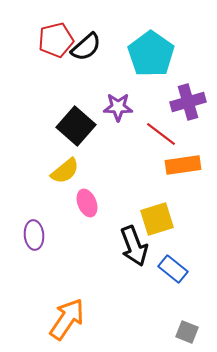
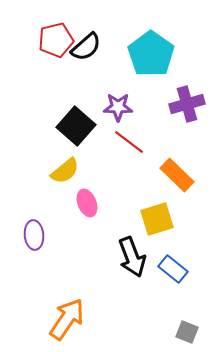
purple cross: moved 1 px left, 2 px down
red line: moved 32 px left, 8 px down
orange rectangle: moved 6 px left, 10 px down; rotated 52 degrees clockwise
black arrow: moved 2 px left, 11 px down
